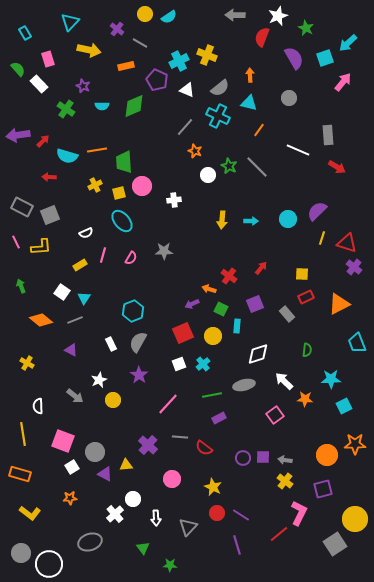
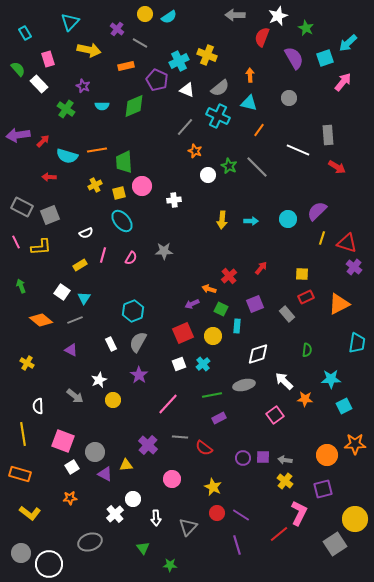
red cross at (229, 276): rotated 14 degrees clockwise
cyan trapezoid at (357, 343): rotated 150 degrees counterclockwise
